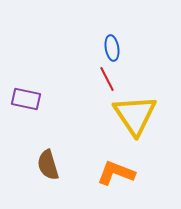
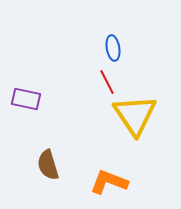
blue ellipse: moved 1 px right
red line: moved 3 px down
orange L-shape: moved 7 px left, 9 px down
